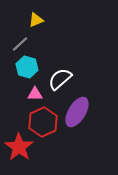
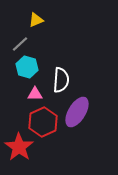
white semicircle: moved 1 px right, 1 px down; rotated 135 degrees clockwise
